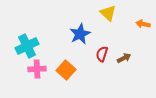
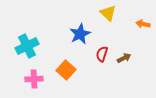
pink cross: moved 3 px left, 10 px down
